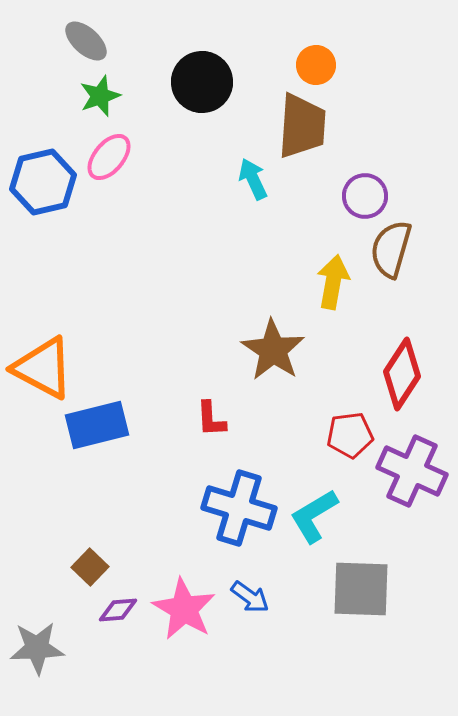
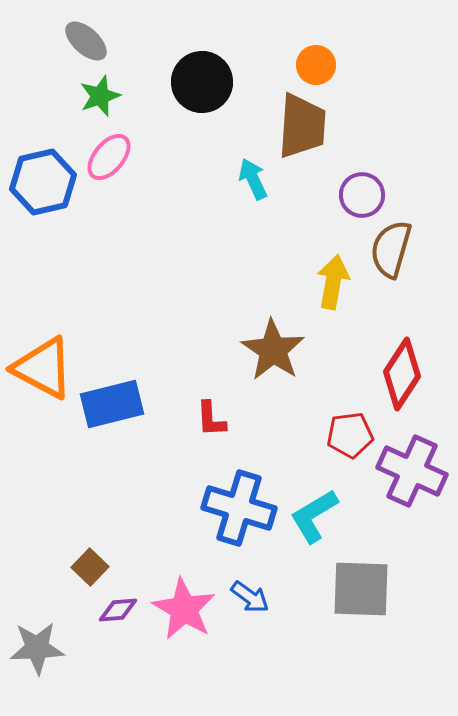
purple circle: moved 3 px left, 1 px up
blue rectangle: moved 15 px right, 21 px up
